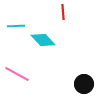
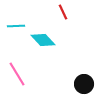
red line: rotated 21 degrees counterclockwise
pink line: rotated 30 degrees clockwise
